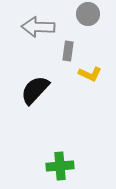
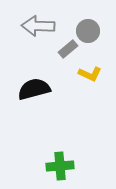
gray circle: moved 17 px down
gray arrow: moved 1 px up
gray rectangle: moved 2 px up; rotated 42 degrees clockwise
black semicircle: moved 1 px left, 1 px up; rotated 32 degrees clockwise
